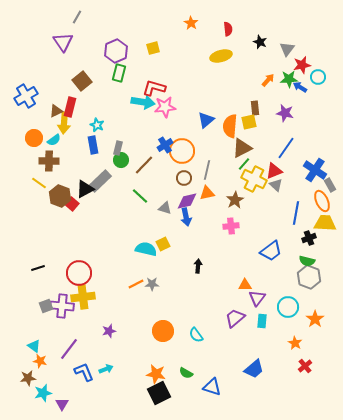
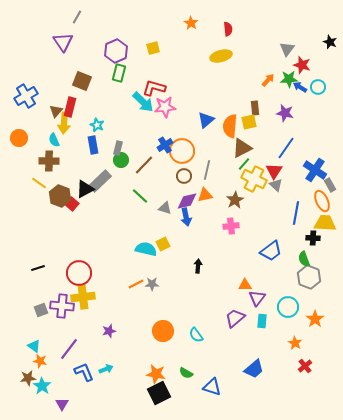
black star at (260, 42): moved 70 px right
red star at (302, 65): rotated 30 degrees clockwise
cyan circle at (318, 77): moved 10 px down
brown square at (82, 81): rotated 30 degrees counterclockwise
cyan arrow at (143, 102): rotated 35 degrees clockwise
brown triangle at (56, 111): rotated 24 degrees counterclockwise
orange circle at (34, 138): moved 15 px left
cyan semicircle at (54, 140): rotated 104 degrees clockwise
red triangle at (274, 171): rotated 36 degrees counterclockwise
brown circle at (184, 178): moved 2 px up
orange triangle at (207, 193): moved 2 px left, 2 px down
black cross at (309, 238): moved 4 px right; rotated 24 degrees clockwise
green semicircle at (307, 261): moved 3 px left, 2 px up; rotated 56 degrees clockwise
gray square at (46, 306): moved 5 px left, 4 px down
cyan star at (43, 393): moved 1 px left, 7 px up; rotated 24 degrees counterclockwise
